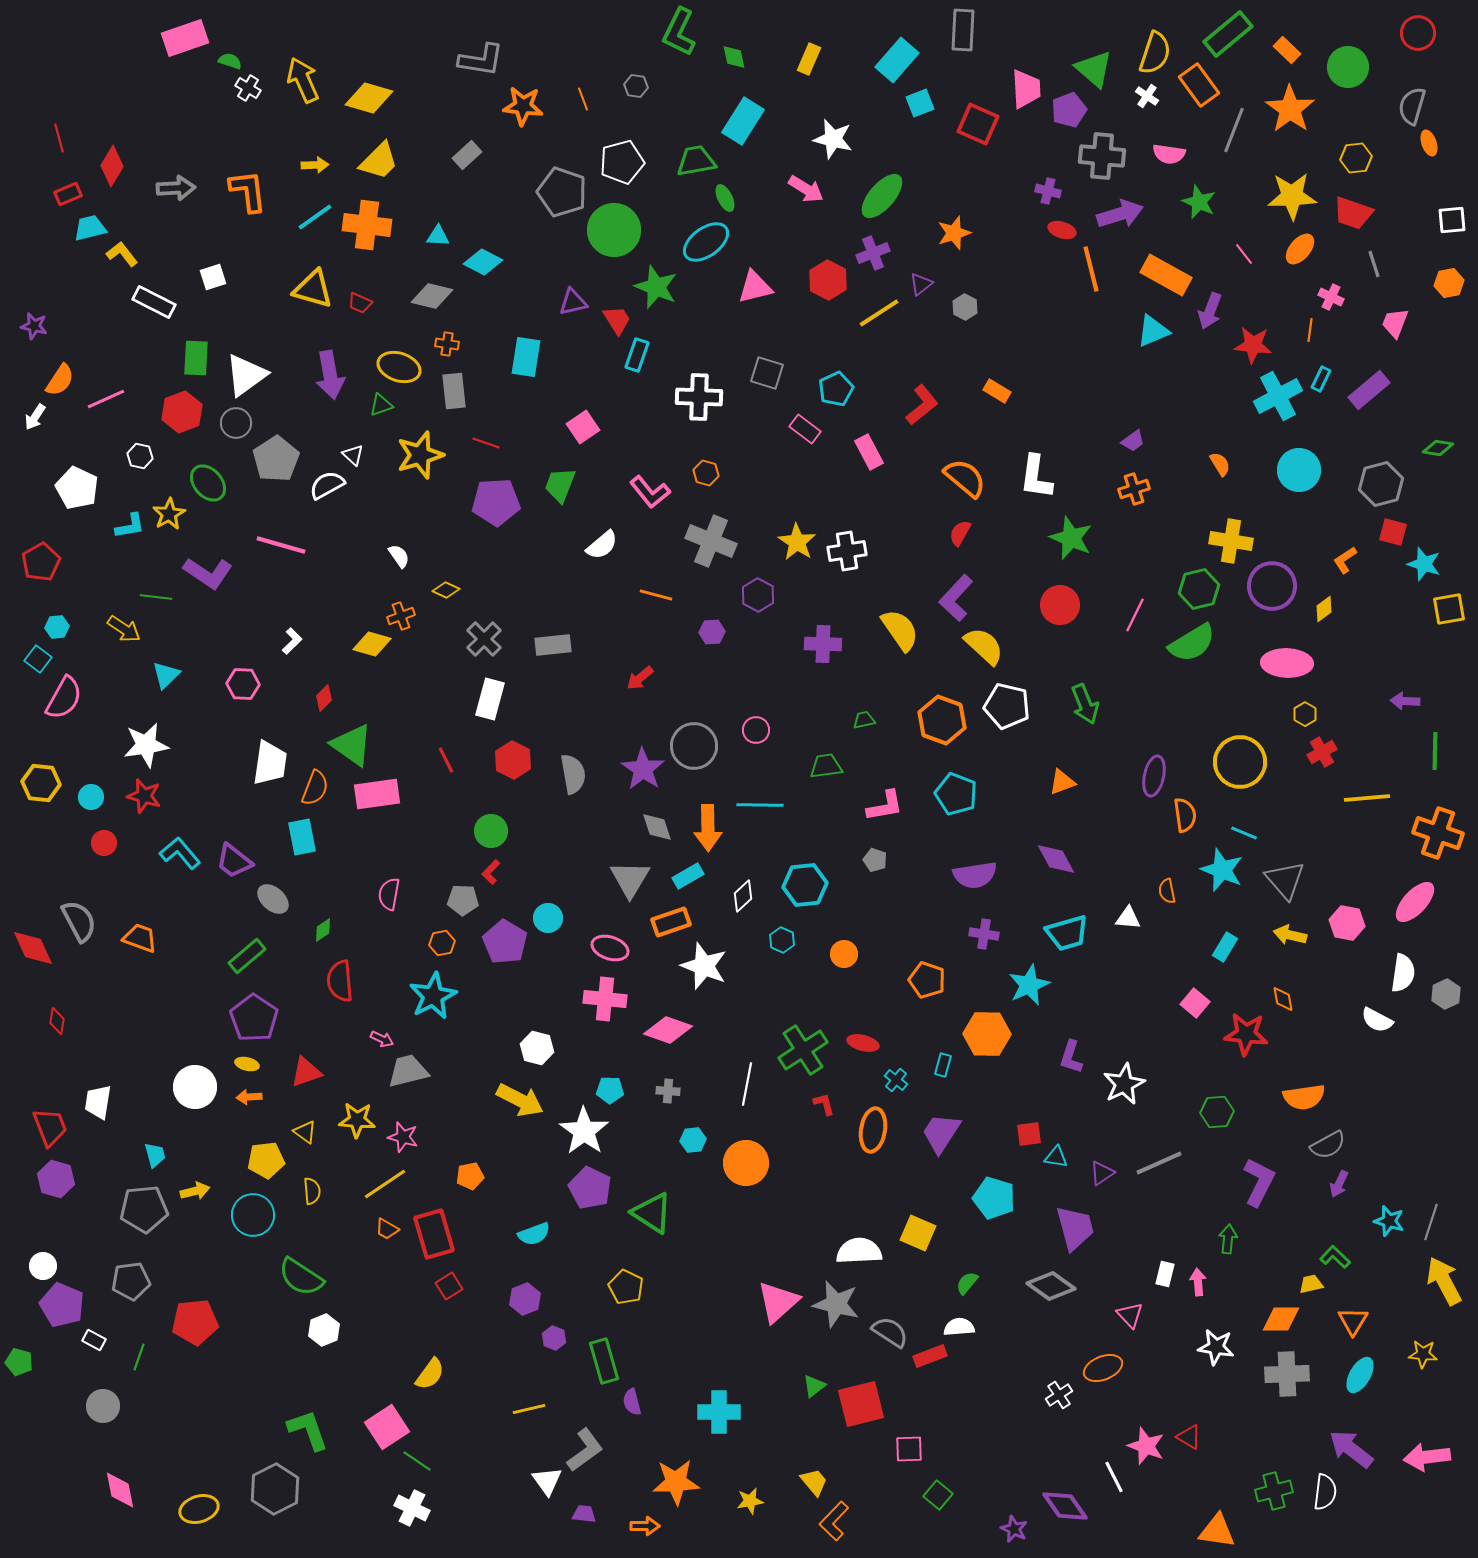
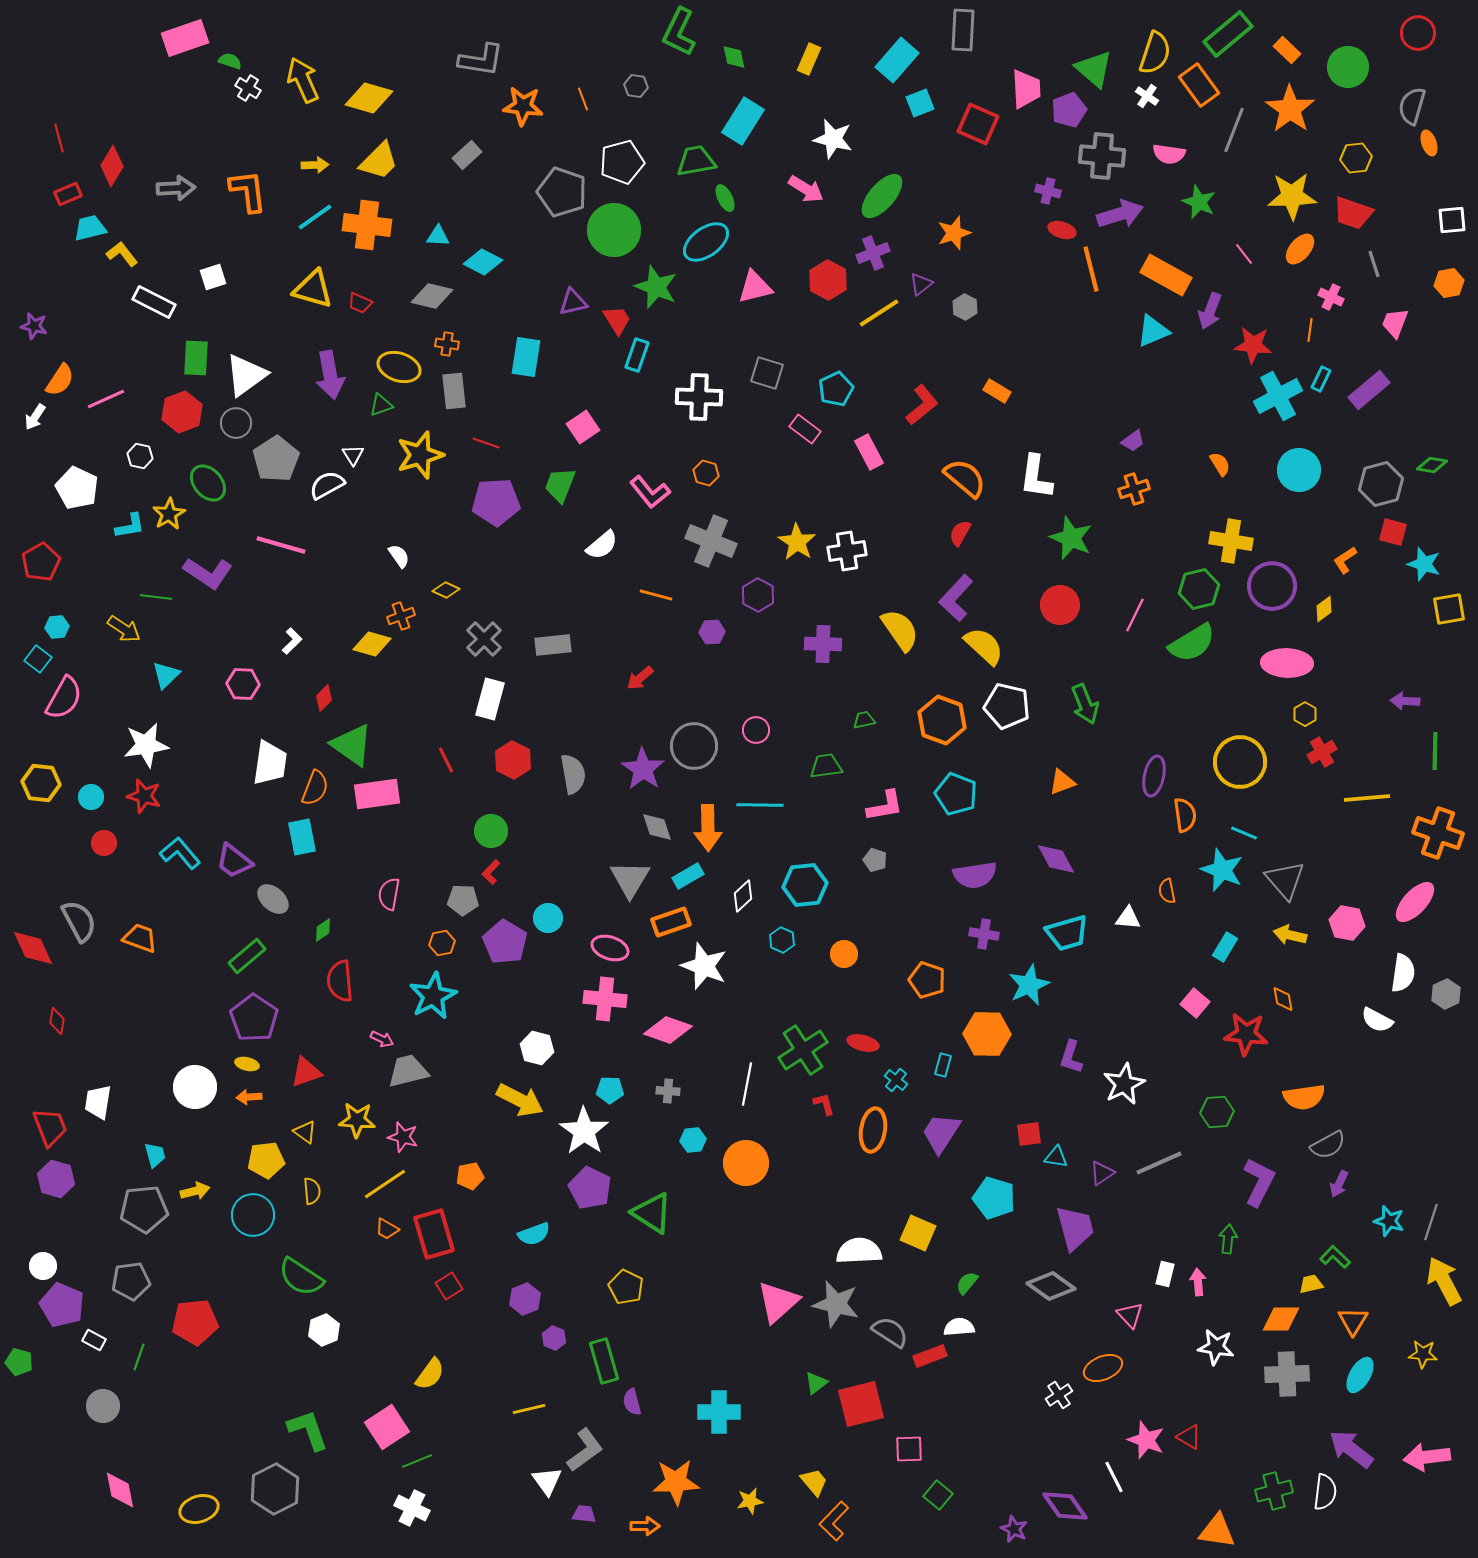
green diamond at (1438, 448): moved 6 px left, 17 px down
white triangle at (353, 455): rotated 15 degrees clockwise
green triangle at (814, 1386): moved 2 px right, 3 px up
pink star at (1146, 1446): moved 6 px up
green line at (417, 1461): rotated 56 degrees counterclockwise
